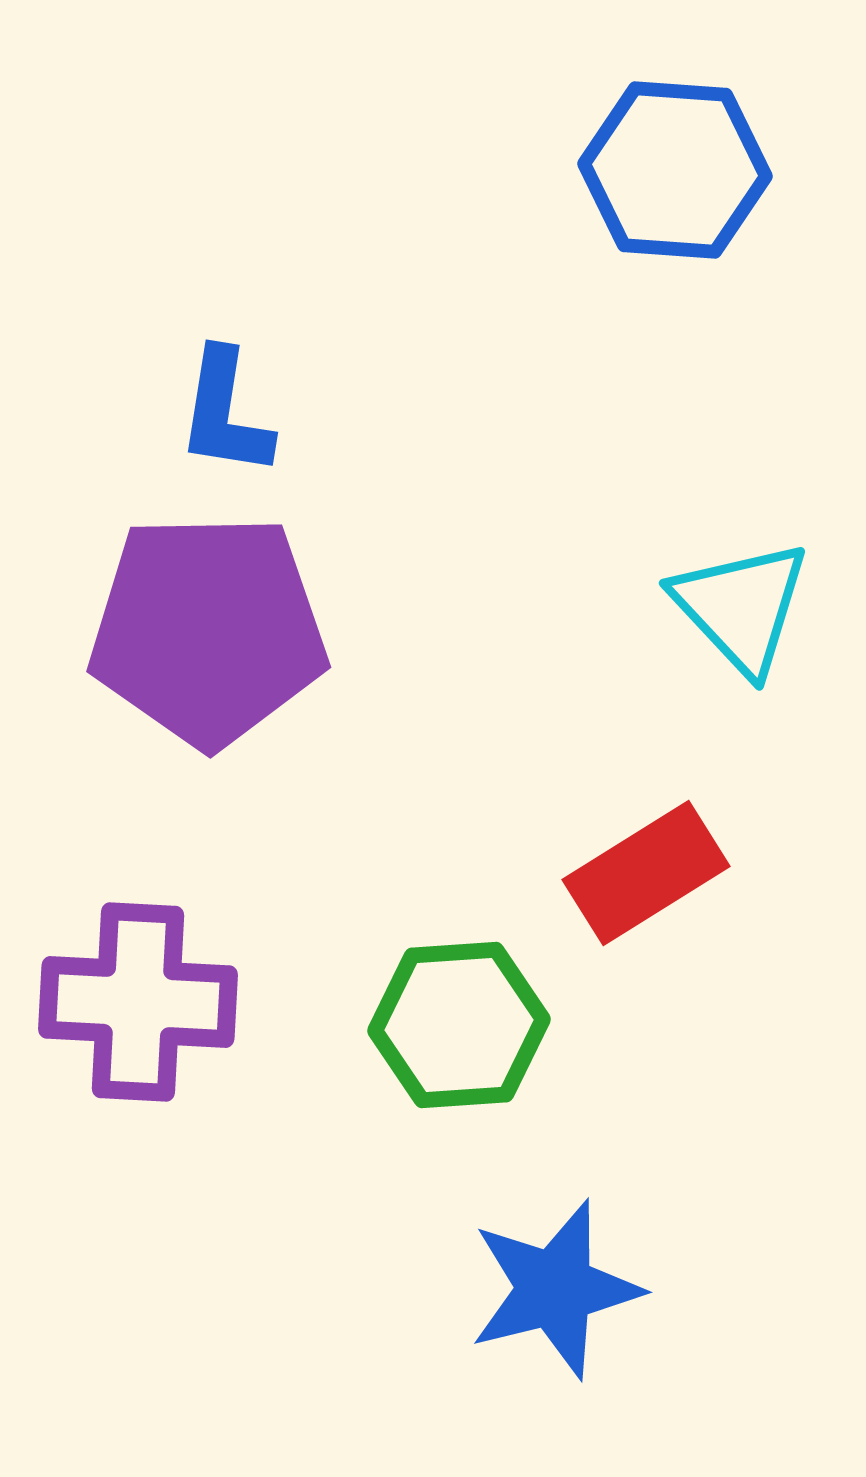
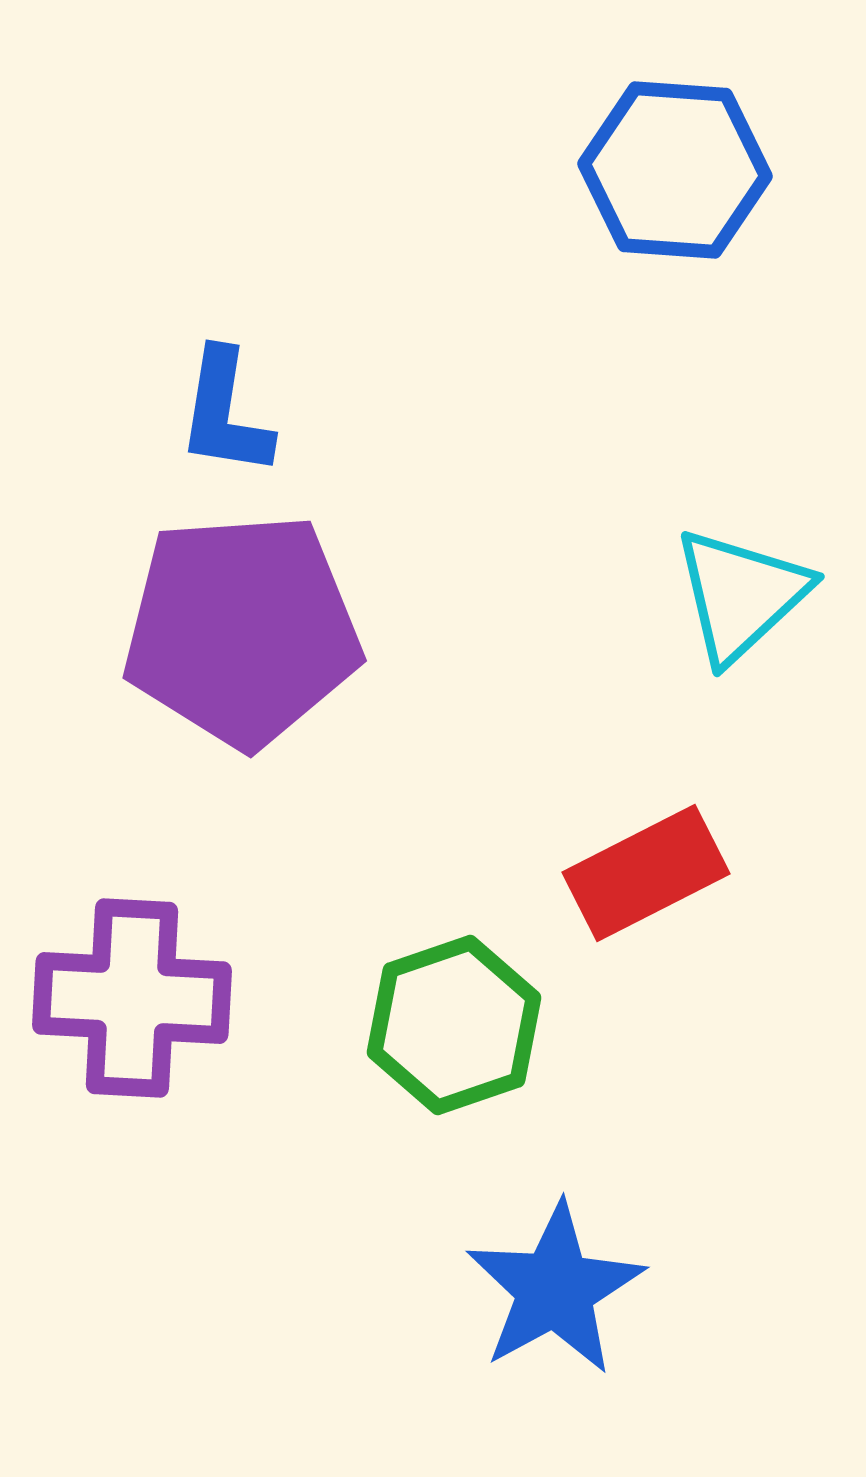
cyan triangle: moved 12 px up; rotated 30 degrees clockwise
purple pentagon: moved 34 px right; rotated 3 degrees counterclockwise
red rectangle: rotated 5 degrees clockwise
purple cross: moved 6 px left, 4 px up
green hexagon: moved 5 px left; rotated 15 degrees counterclockwise
blue star: rotated 15 degrees counterclockwise
